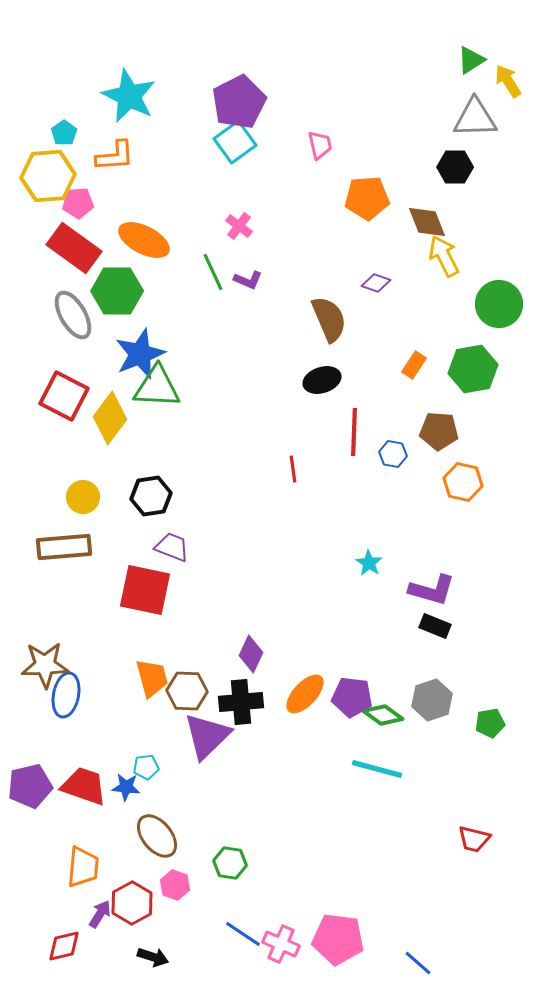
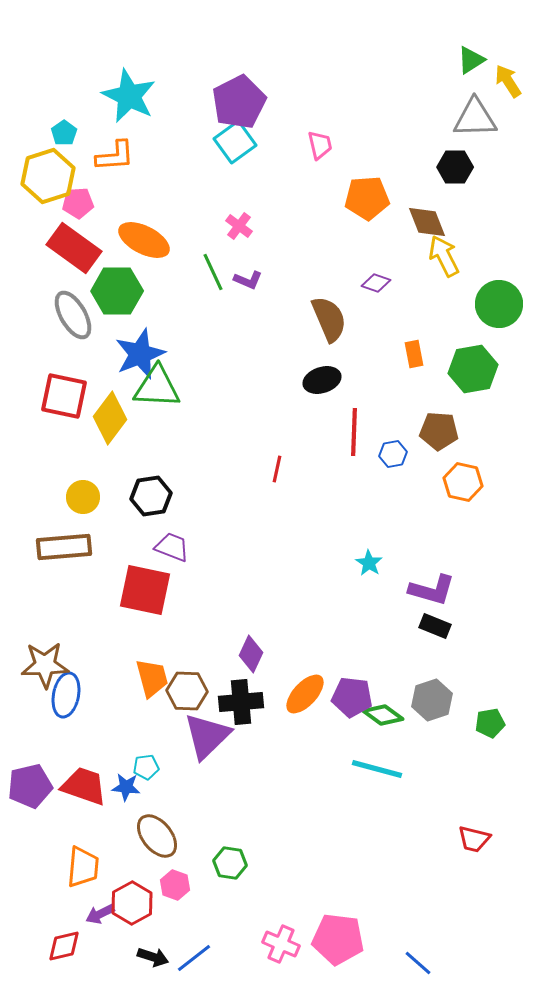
yellow hexagon at (48, 176): rotated 14 degrees counterclockwise
orange rectangle at (414, 365): moved 11 px up; rotated 44 degrees counterclockwise
red square at (64, 396): rotated 15 degrees counterclockwise
blue hexagon at (393, 454): rotated 20 degrees counterclockwise
red line at (293, 469): moved 16 px left; rotated 20 degrees clockwise
purple arrow at (100, 914): rotated 148 degrees counterclockwise
blue line at (243, 934): moved 49 px left, 24 px down; rotated 72 degrees counterclockwise
